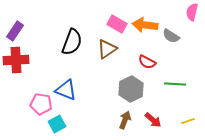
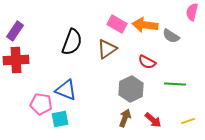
brown arrow: moved 2 px up
cyan square: moved 3 px right, 5 px up; rotated 18 degrees clockwise
